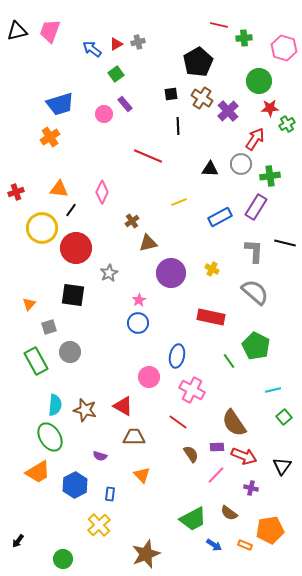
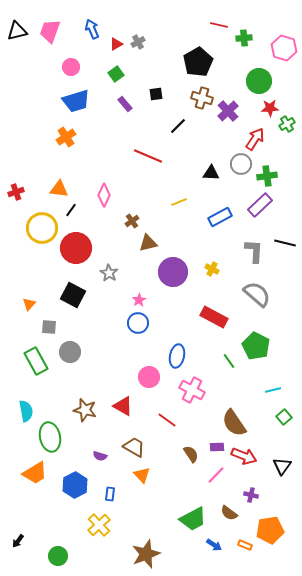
gray cross at (138, 42): rotated 16 degrees counterclockwise
blue arrow at (92, 49): moved 20 px up; rotated 30 degrees clockwise
black square at (171, 94): moved 15 px left
brown cross at (202, 98): rotated 15 degrees counterclockwise
blue trapezoid at (60, 104): moved 16 px right, 3 px up
pink circle at (104, 114): moved 33 px left, 47 px up
black line at (178, 126): rotated 48 degrees clockwise
orange cross at (50, 137): moved 16 px right
black triangle at (210, 169): moved 1 px right, 4 px down
green cross at (270, 176): moved 3 px left
pink diamond at (102, 192): moved 2 px right, 3 px down
purple rectangle at (256, 207): moved 4 px right, 2 px up; rotated 15 degrees clockwise
gray star at (109, 273): rotated 12 degrees counterclockwise
purple circle at (171, 273): moved 2 px right, 1 px up
gray semicircle at (255, 292): moved 2 px right, 2 px down
black square at (73, 295): rotated 20 degrees clockwise
red rectangle at (211, 317): moved 3 px right; rotated 16 degrees clockwise
gray square at (49, 327): rotated 21 degrees clockwise
cyan semicircle at (55, 405): moved 29 px left, 6 px down; rotated 15 degrees counterclockwise
red line at (178, 422): moved 11 px left, 2 px up
green ellipse at (50, 437): rotated 20 degrees clockwise
brown trapezoid at (134, 437): moved 10 px down; rotated 30 degrees clockwise
orange trapezoid at (38, 472): moved 3 px left, 1 px down
purple cross at (251, 488): moved 7 px down
green circle at (63, 559): moved 5 px left, 3 px up
